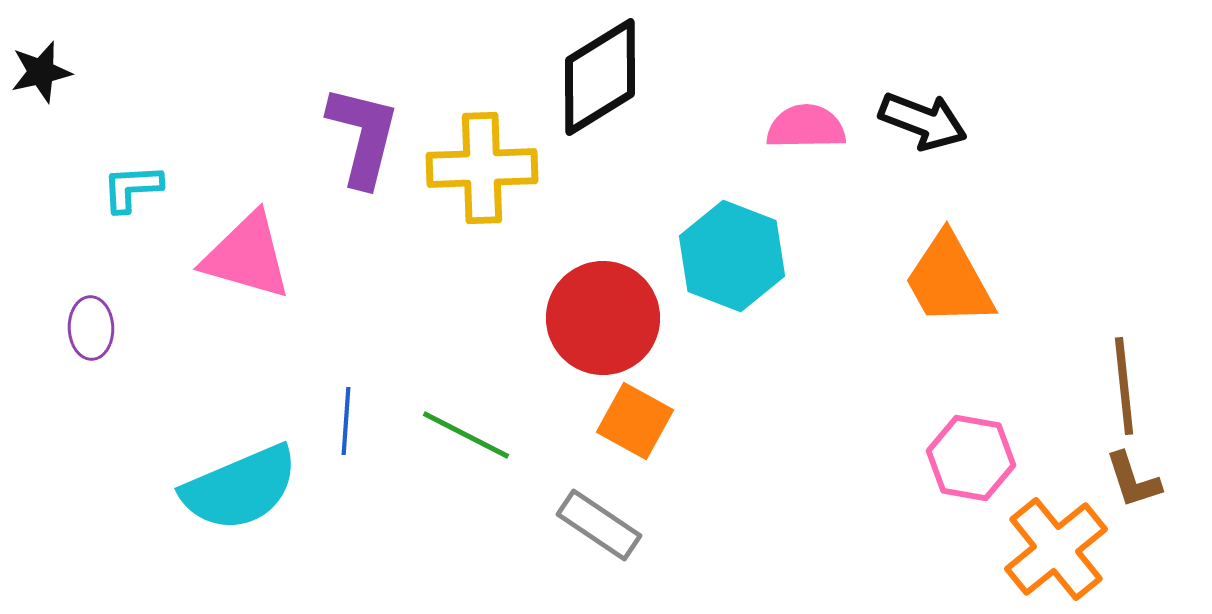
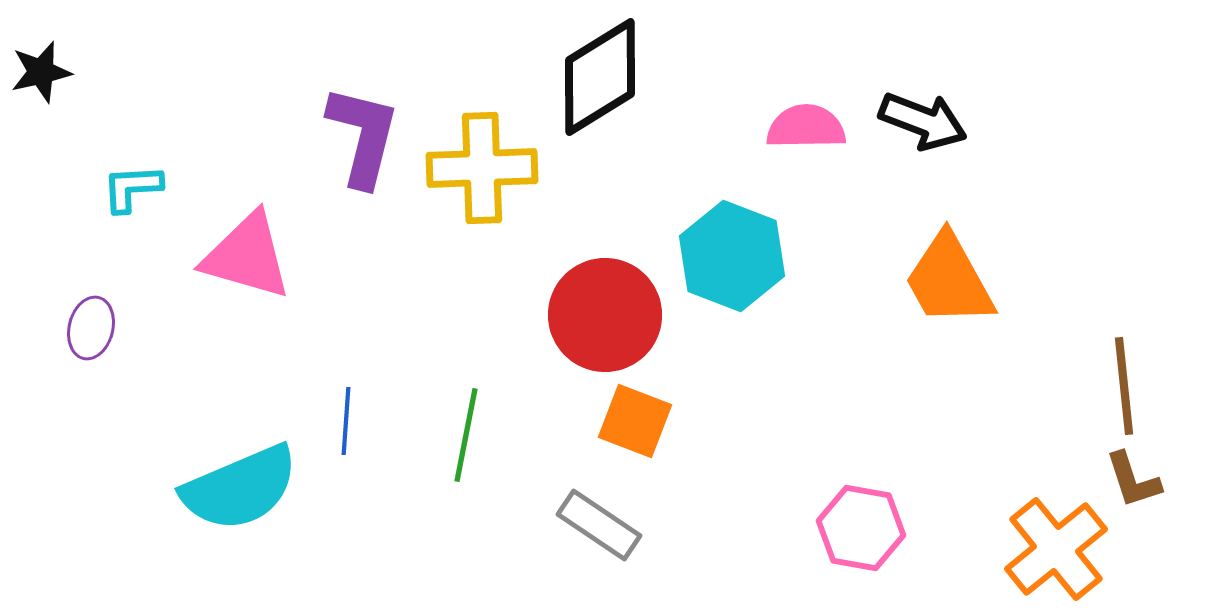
red circle: moved 2 px right, 3 px up
purple ellipse: rotated 16 degrees clockwise
orange square: rotated 8 degrees counterclockwise
green line: rotated 74 degrees clockwise
pink hexagon: moved 110 px left, 70 px down
